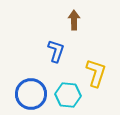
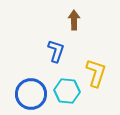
cyan hexagon: moved 1 px left, 4 px up
